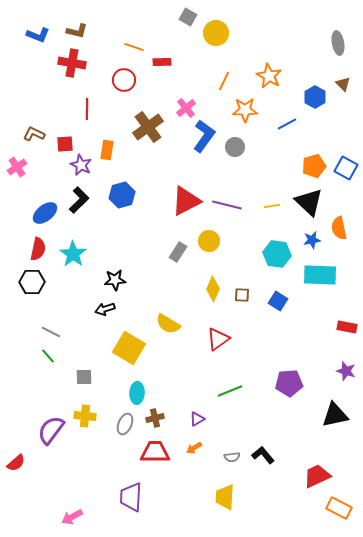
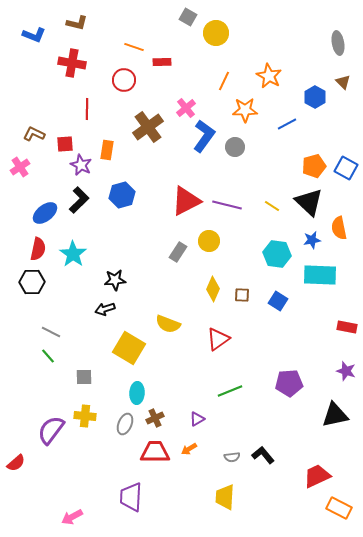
brown L-shape at (77, 31): moved 8 px up
blue L-shape at (38, 35): moved 4 px left
brown triangle at (343, 84): moved 2 px up
pink cross at (17, 167): moved 3 px right
yellow line at (272, 206): rotated 42 degrees clockwise
yellow semicircle at (168, 324): rotated 10 degrees counterclockwise
brown cross at (155, 418): rotated 12 degrees counterclockwise
orange arrow at (194, 448): moved 5 px left, 1 px down
